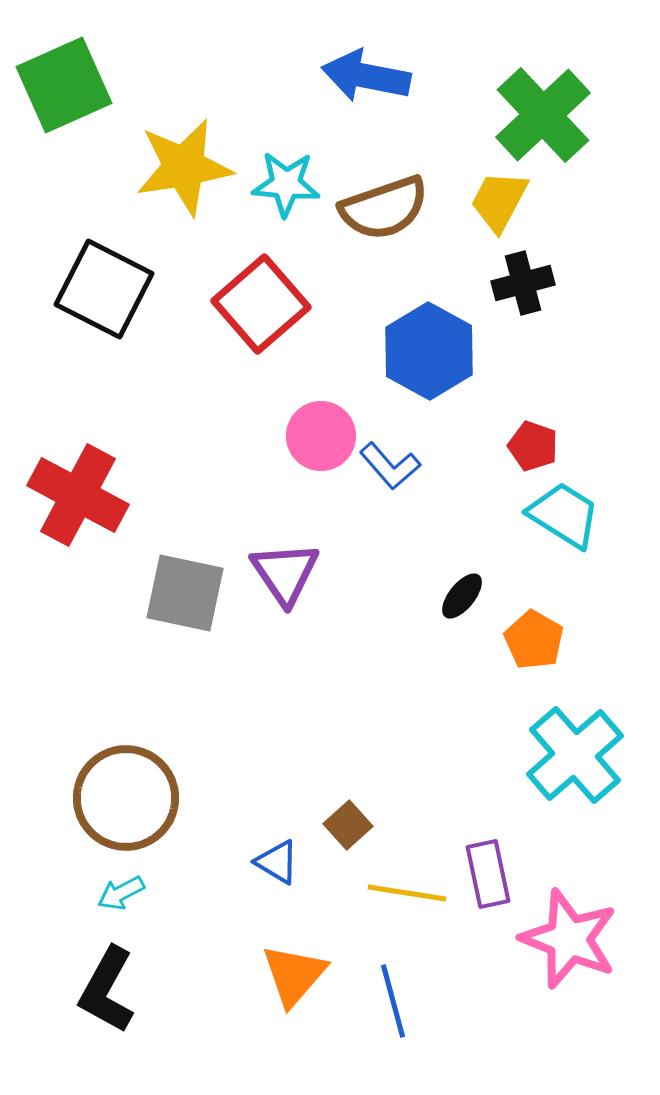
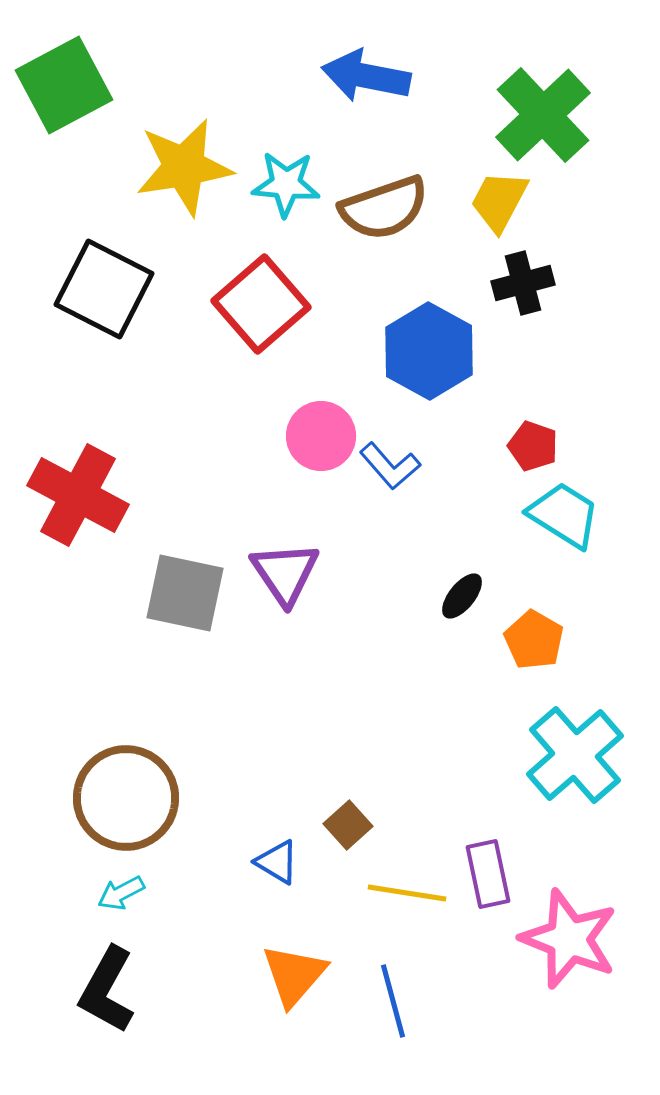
green square: rotated 4 degrees counterclockwise
